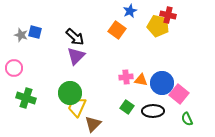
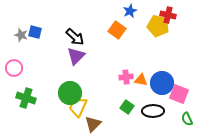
pink square: rotated 18 degrees counterclockwise
yellow trapezoid: moved 1 px right
